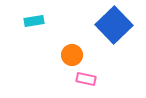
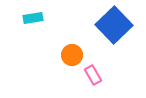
cyan rectangle: moved 1 px left, 3 px up
pink rectangle: moved 7 px right, 4 px up; rotated 48 degrees clockwise
